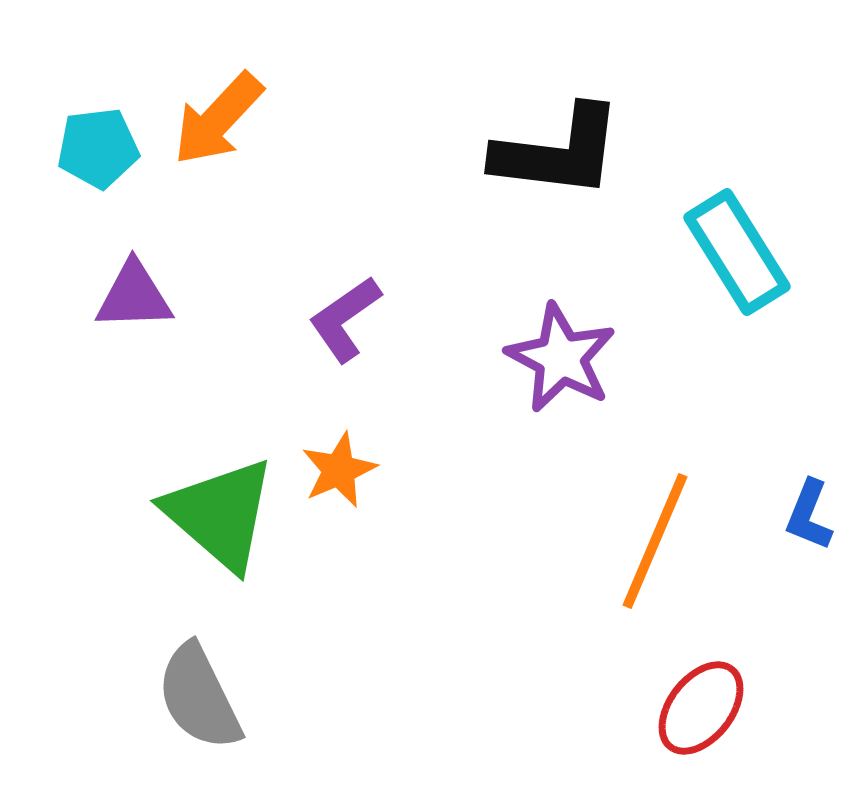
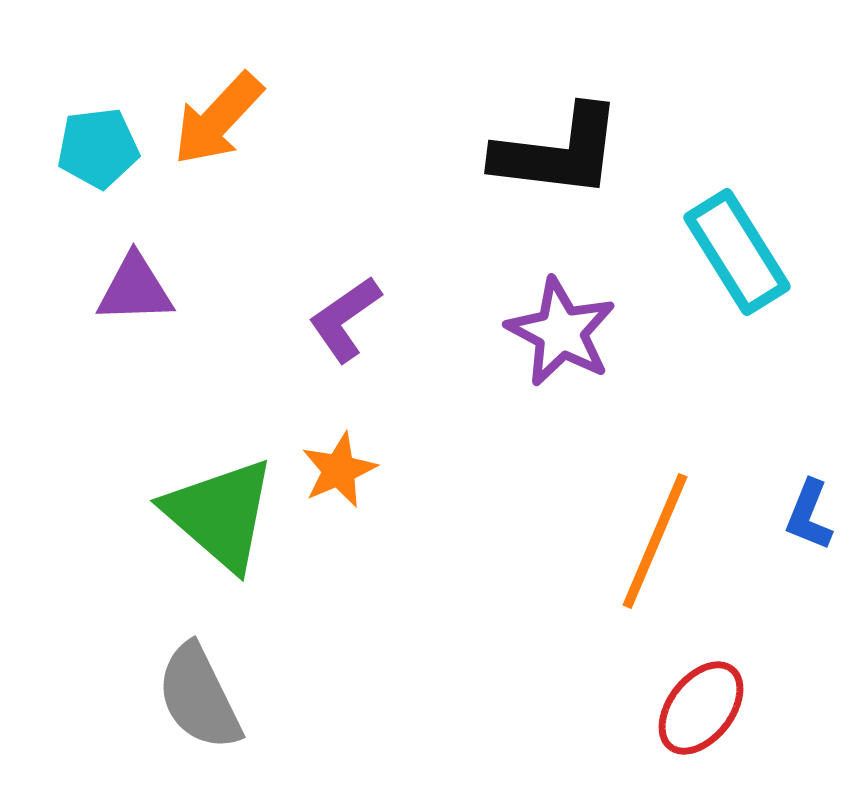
purple triangle: moved 1 px right, 7 px up
purple star: moved 26 px up
